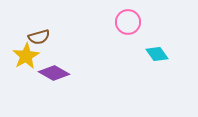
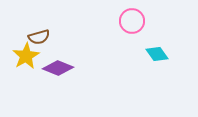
pink circle: moved 4 px right, 1 px up
purple diamond: moved 4 px right, 5 px up; rotated 8 degrees counterclockwise
